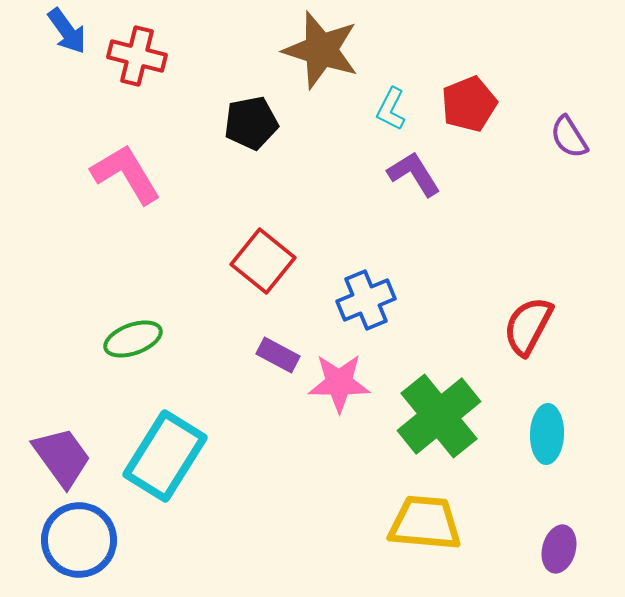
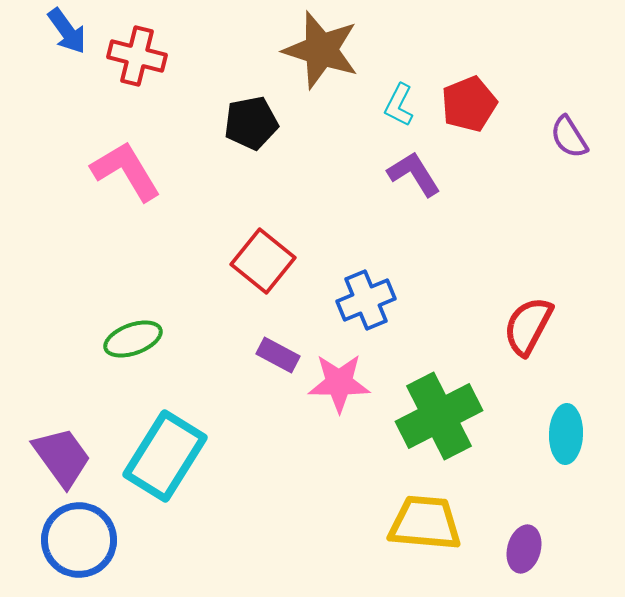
cyan L-shape: moved 8 px right, 4 px up
pink L-shape: moved 3 px up
green cross: rotated 12 degrees clockwise
cyan ellipse: moved 19 px right
purple ellipse: moved 35 px left
